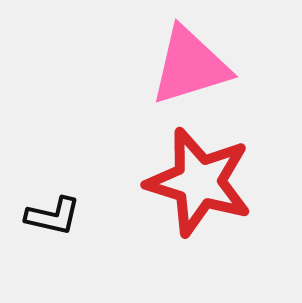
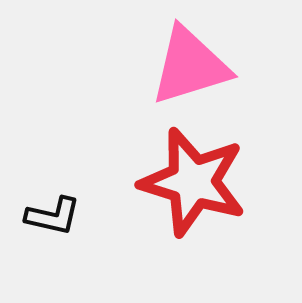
red star: moved 6 px left
